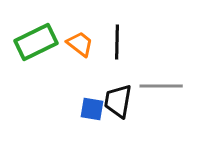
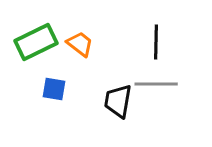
black line: moved 39 px right
gray line: moved 5 px left, 2 px up
blue square: moved 38 px left, 20 px up
